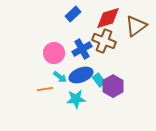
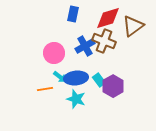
blue rectangle: rotated 35 degrees counterclockwise
brown triangle: moved 3 px left
blue cross: moved 3 px right, 3 px up
blue ellipse: moved 5 px left, 3 px down; rotated 15 degrees clockwise
cyan star: rotated 24 degrees clockwise
